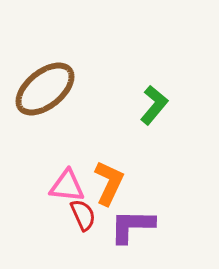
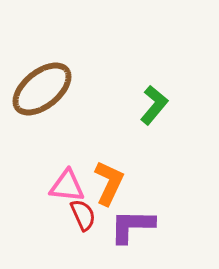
brown ellipse: moved 3 px left
